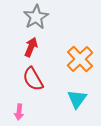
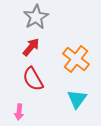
red arrow: rotated 18 degrees clockwise
orange cross: moved 4 px left; rotated 8 degrees counterclockwise
